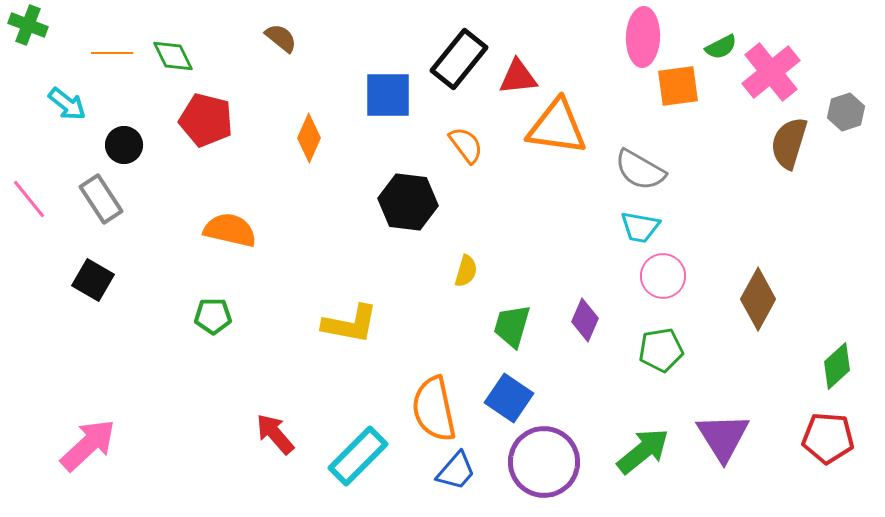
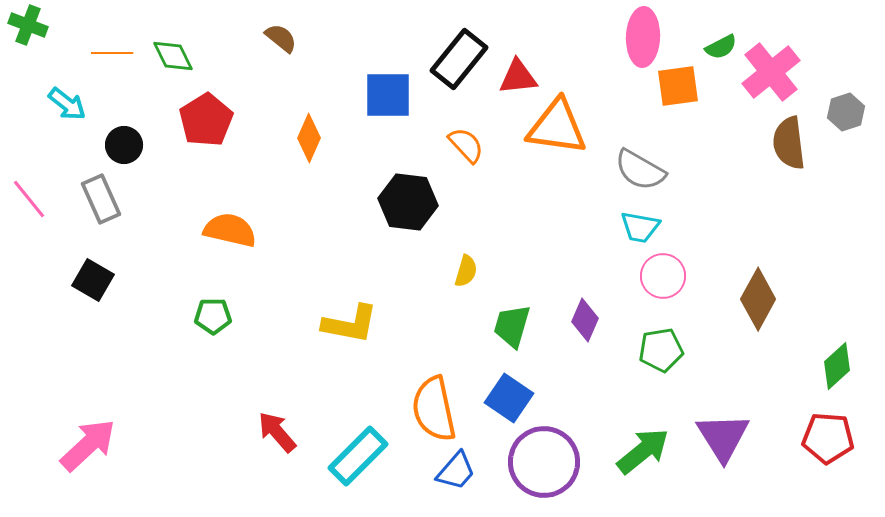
red pentagon at (206, 120): rotated 26 degrees clockwise
brown semicircle at (789, 143): rotated 24 degrees counterclockwise
orange semicircle at (466, 145): rotated 6 degrees counterclockwise
gray rectangle at (101, 199): rotated 9 degrees clockwise
red arrow at (275, 434): moved 2 px right, 2 px up
